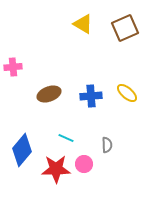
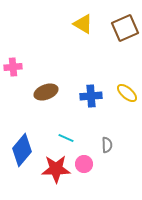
brown ellipse: moved 3 px left, 2 px up
